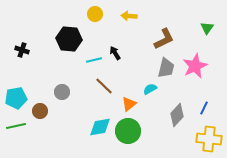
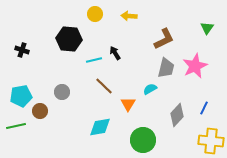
cyan pentagon: moved 5 px right, 2 px up
orange triangle: moved 1 px left; rotated 21 degrees counterclockwise
green circle: moved 15 px right, 9 px down
yellow cross: moved 2 px right, 2 px down
